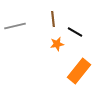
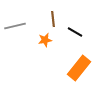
orange star: moved 12 px left, 4 px up
orange rectangle: moved 3 px up
